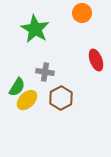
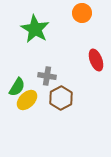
gray cross: moved 2 px right, 4 px down
